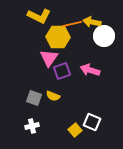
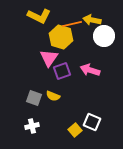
yellow arrow: moved 2 px up
yellow hexagon: moved 3 px right; rotated 15 degrees clockwise
